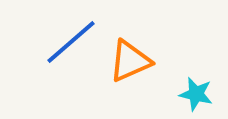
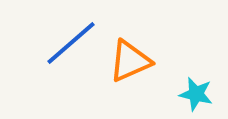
blue line: moved 1 px down
